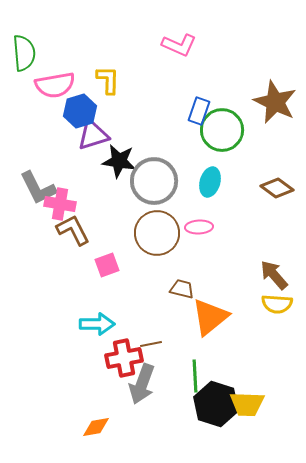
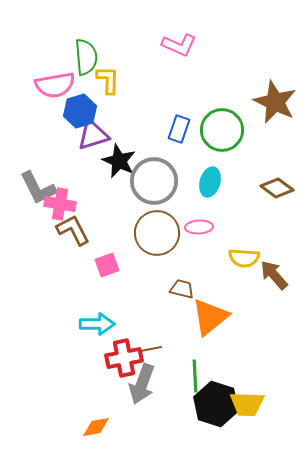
green semicircle: moved 62 px right, 4 px down
blue rectangle: moved 20 px left, 18 px down
black star: rotated 16 degrees clockwise
yellow semicircle: moved 33 px left, 46 px up
brown line: moved 5 px down
